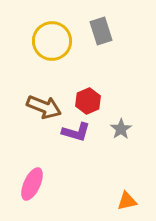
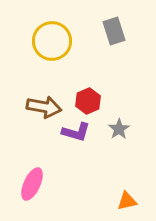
gray rectangle: moved 13 px right
brown arrow: rotated 12 degrees counterclockwise
gray star: moved 2 px left
